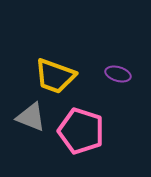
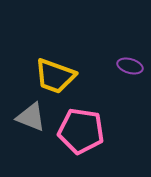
purple ellipse: moved 12 px right, 8 px up
pink pentagon: rotated 9 degrees counterclockwise
